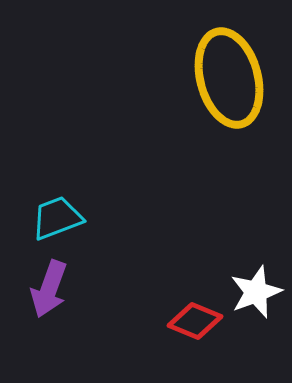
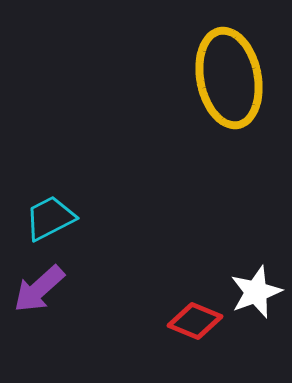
yellow ellipse: rotated 4 degrees clockwise
cyan trapezoid: moved 7 px left; rotated 6 degrees counterclockwise
purple arrow: moved 10 px left; rotated 28 degrees clockwise
